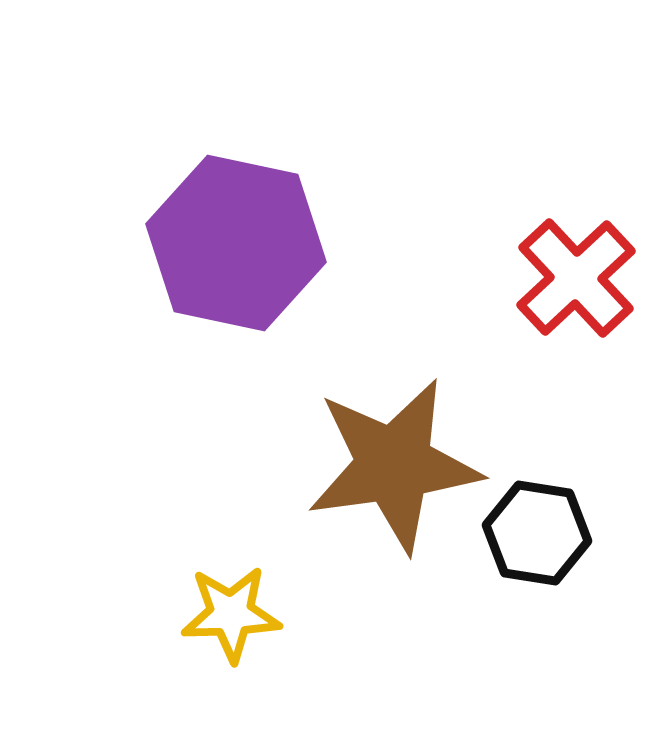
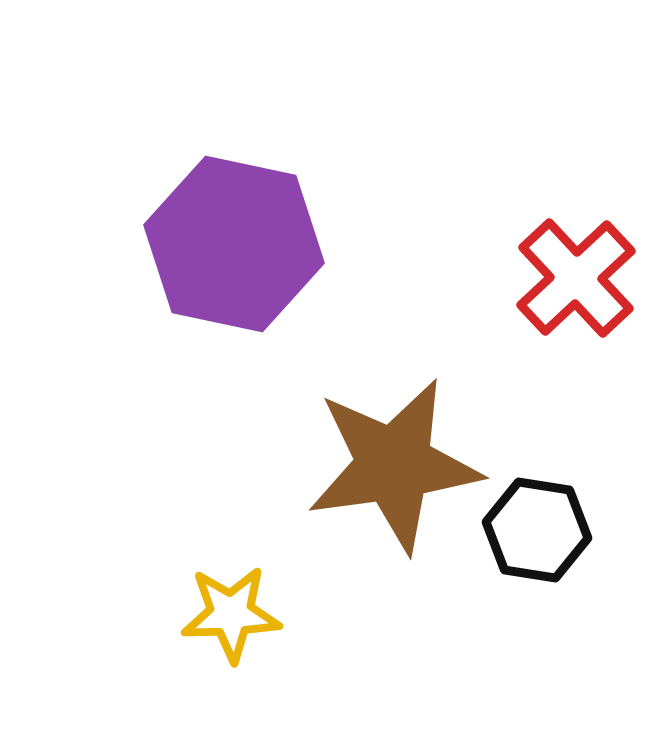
purple hexagon: moved 2 px left, 1 px down
black hexagon: moved 3 px up
